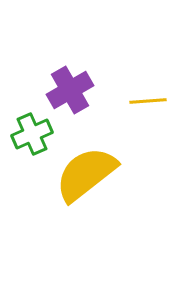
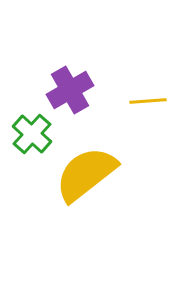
green cross: rotated 24 degrees counterclockwise
